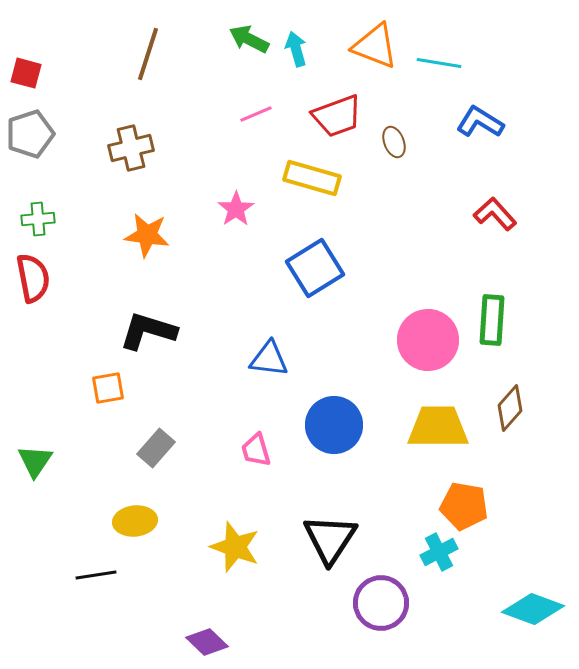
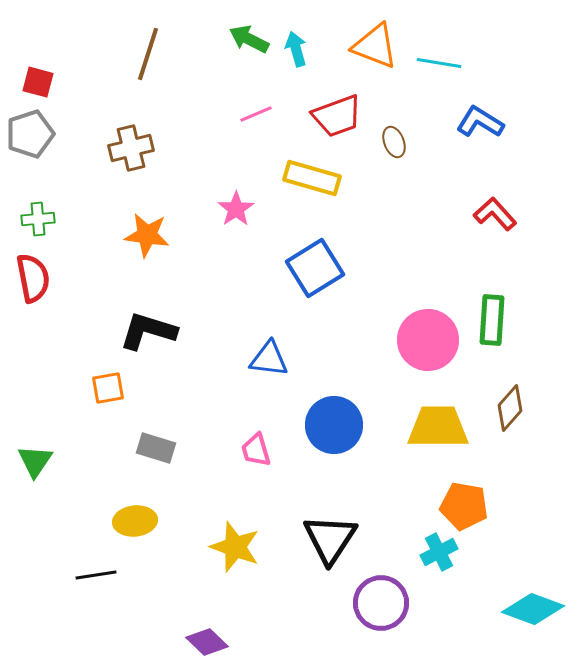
red square: moved 12 px right, 9 px down
gray rectangle: rotated 66 degrees clockwise
